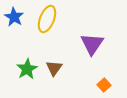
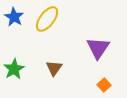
yellow ellipse: rotated 16 degrees clockwise
purple triangle: moved 6 px right, 4 px down
green star: moved 13 px left
